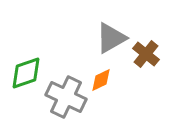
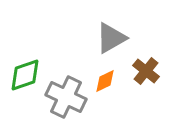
brown cross: moved 17 px down
green diamond: moved 1 px left, 2 px down
orange diamond: moved 4 px right, 1 px down
